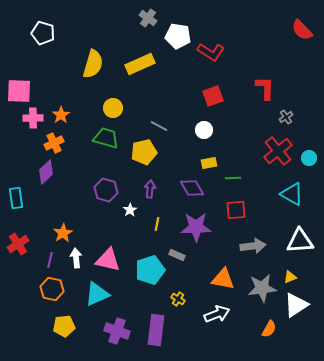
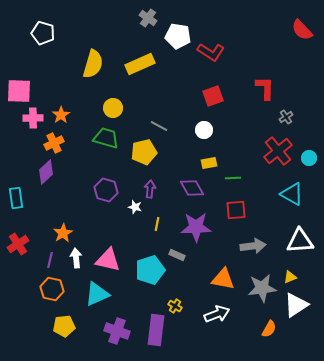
white star at (130, 210): moved 5 px right, 3 px up; rotated 24 degrees counterclockwise
yellow cross at (178, 299): moved 3 px left, 7 px down
